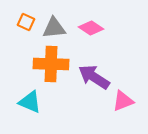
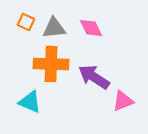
pink diamond: rotated 30 degrees clockwise
